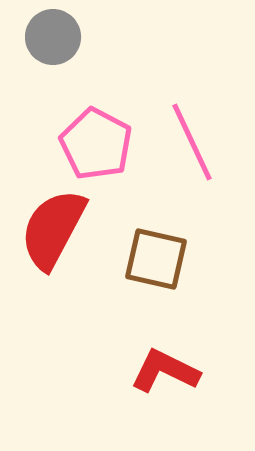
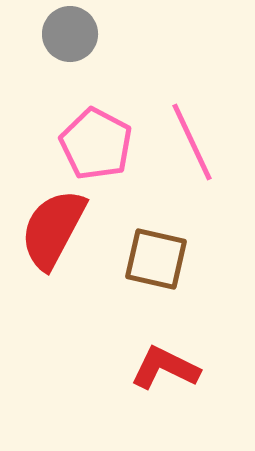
gray circle: moved 17 px right, 3 px up
red L-shape: moved 3 px up
